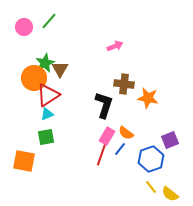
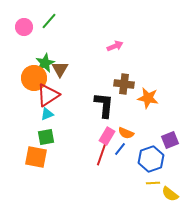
black L-shape: rotated 12 degrees counterclockwise
orange semicircle: rotated 14 degrees counterclockwise
orange square: moved 12 px right, 4 px up
yellow line: moved 2 px right, 4 px up; rotated 56 degrees counterclockwise
